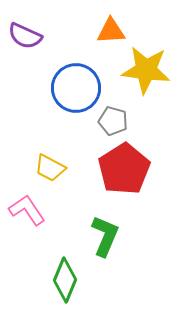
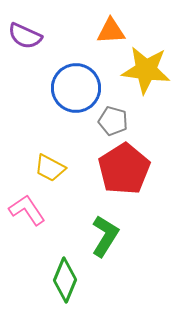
green L-shape: rotated 9 degrees clockwise
